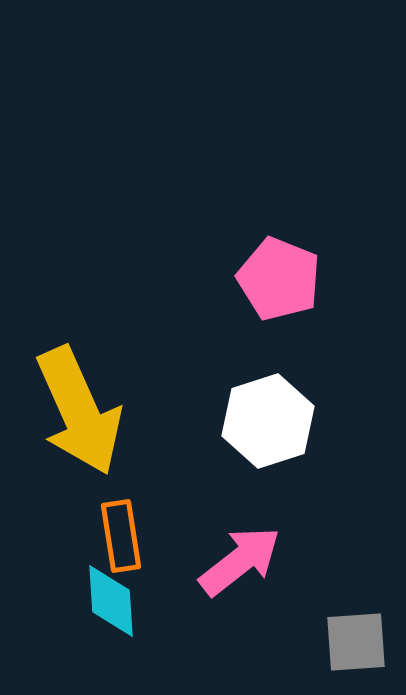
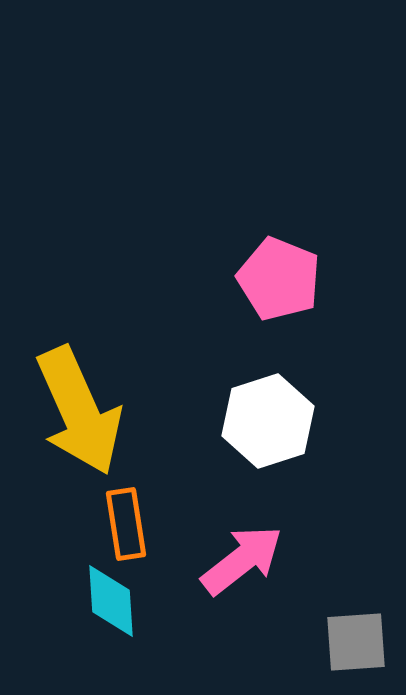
orange rectangle: moved 5 px right, 12 px up
pink arrow: moved 2 px right, 1 px up
